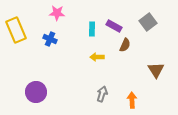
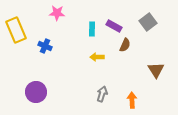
blue cross: moved 5 px left, 7 px down
